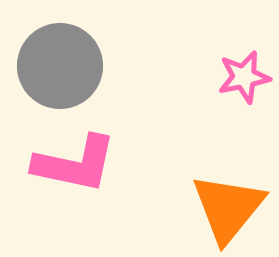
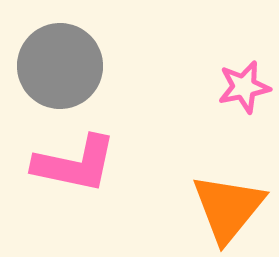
pink star: moved 10 px down
